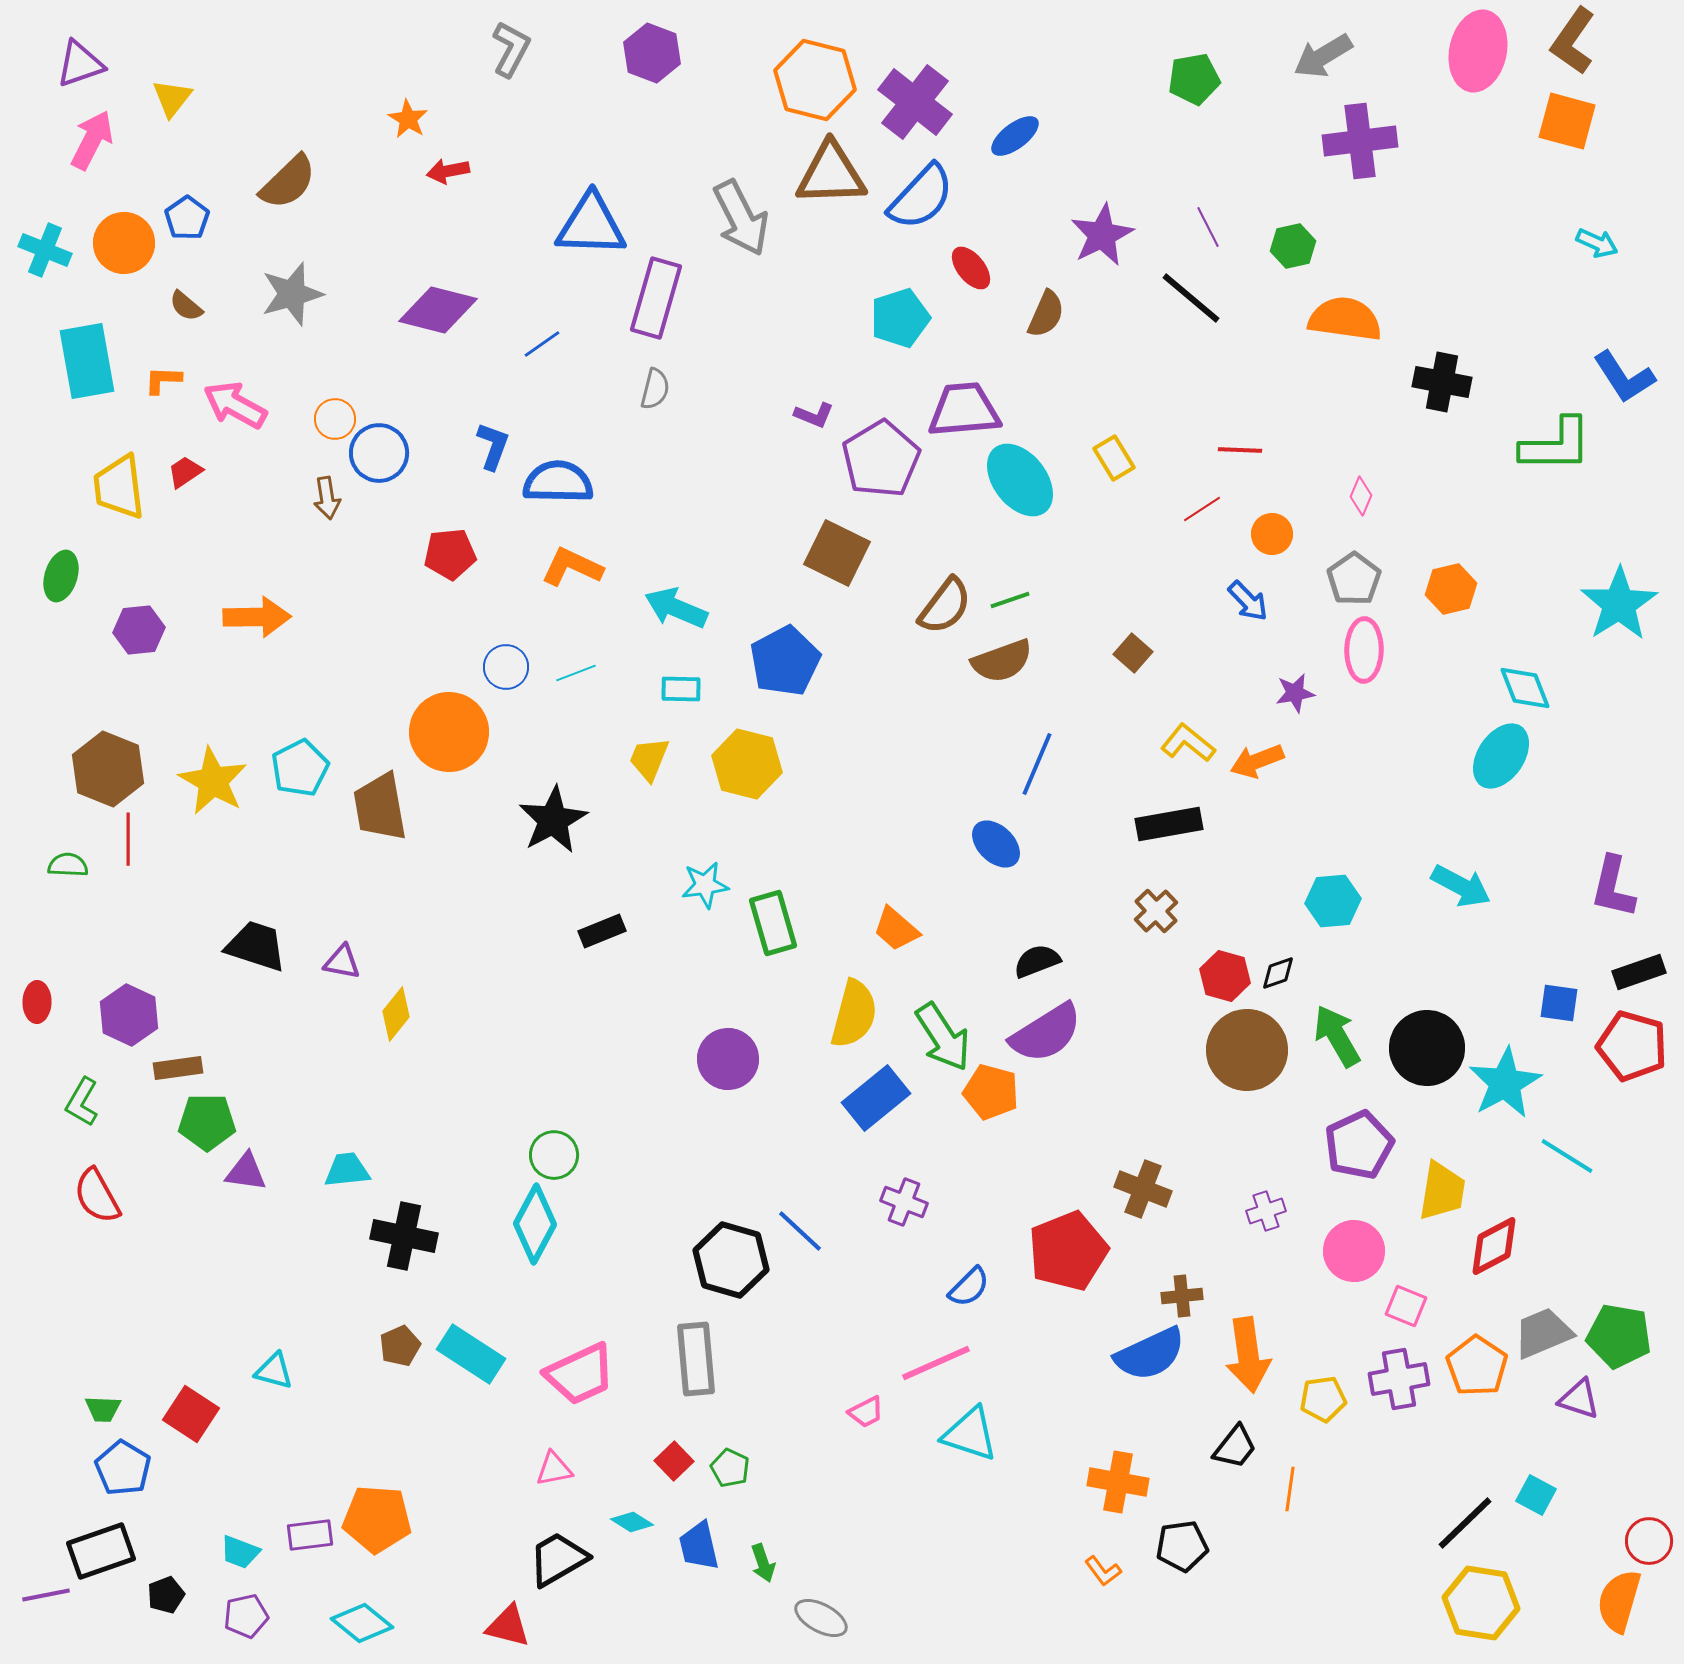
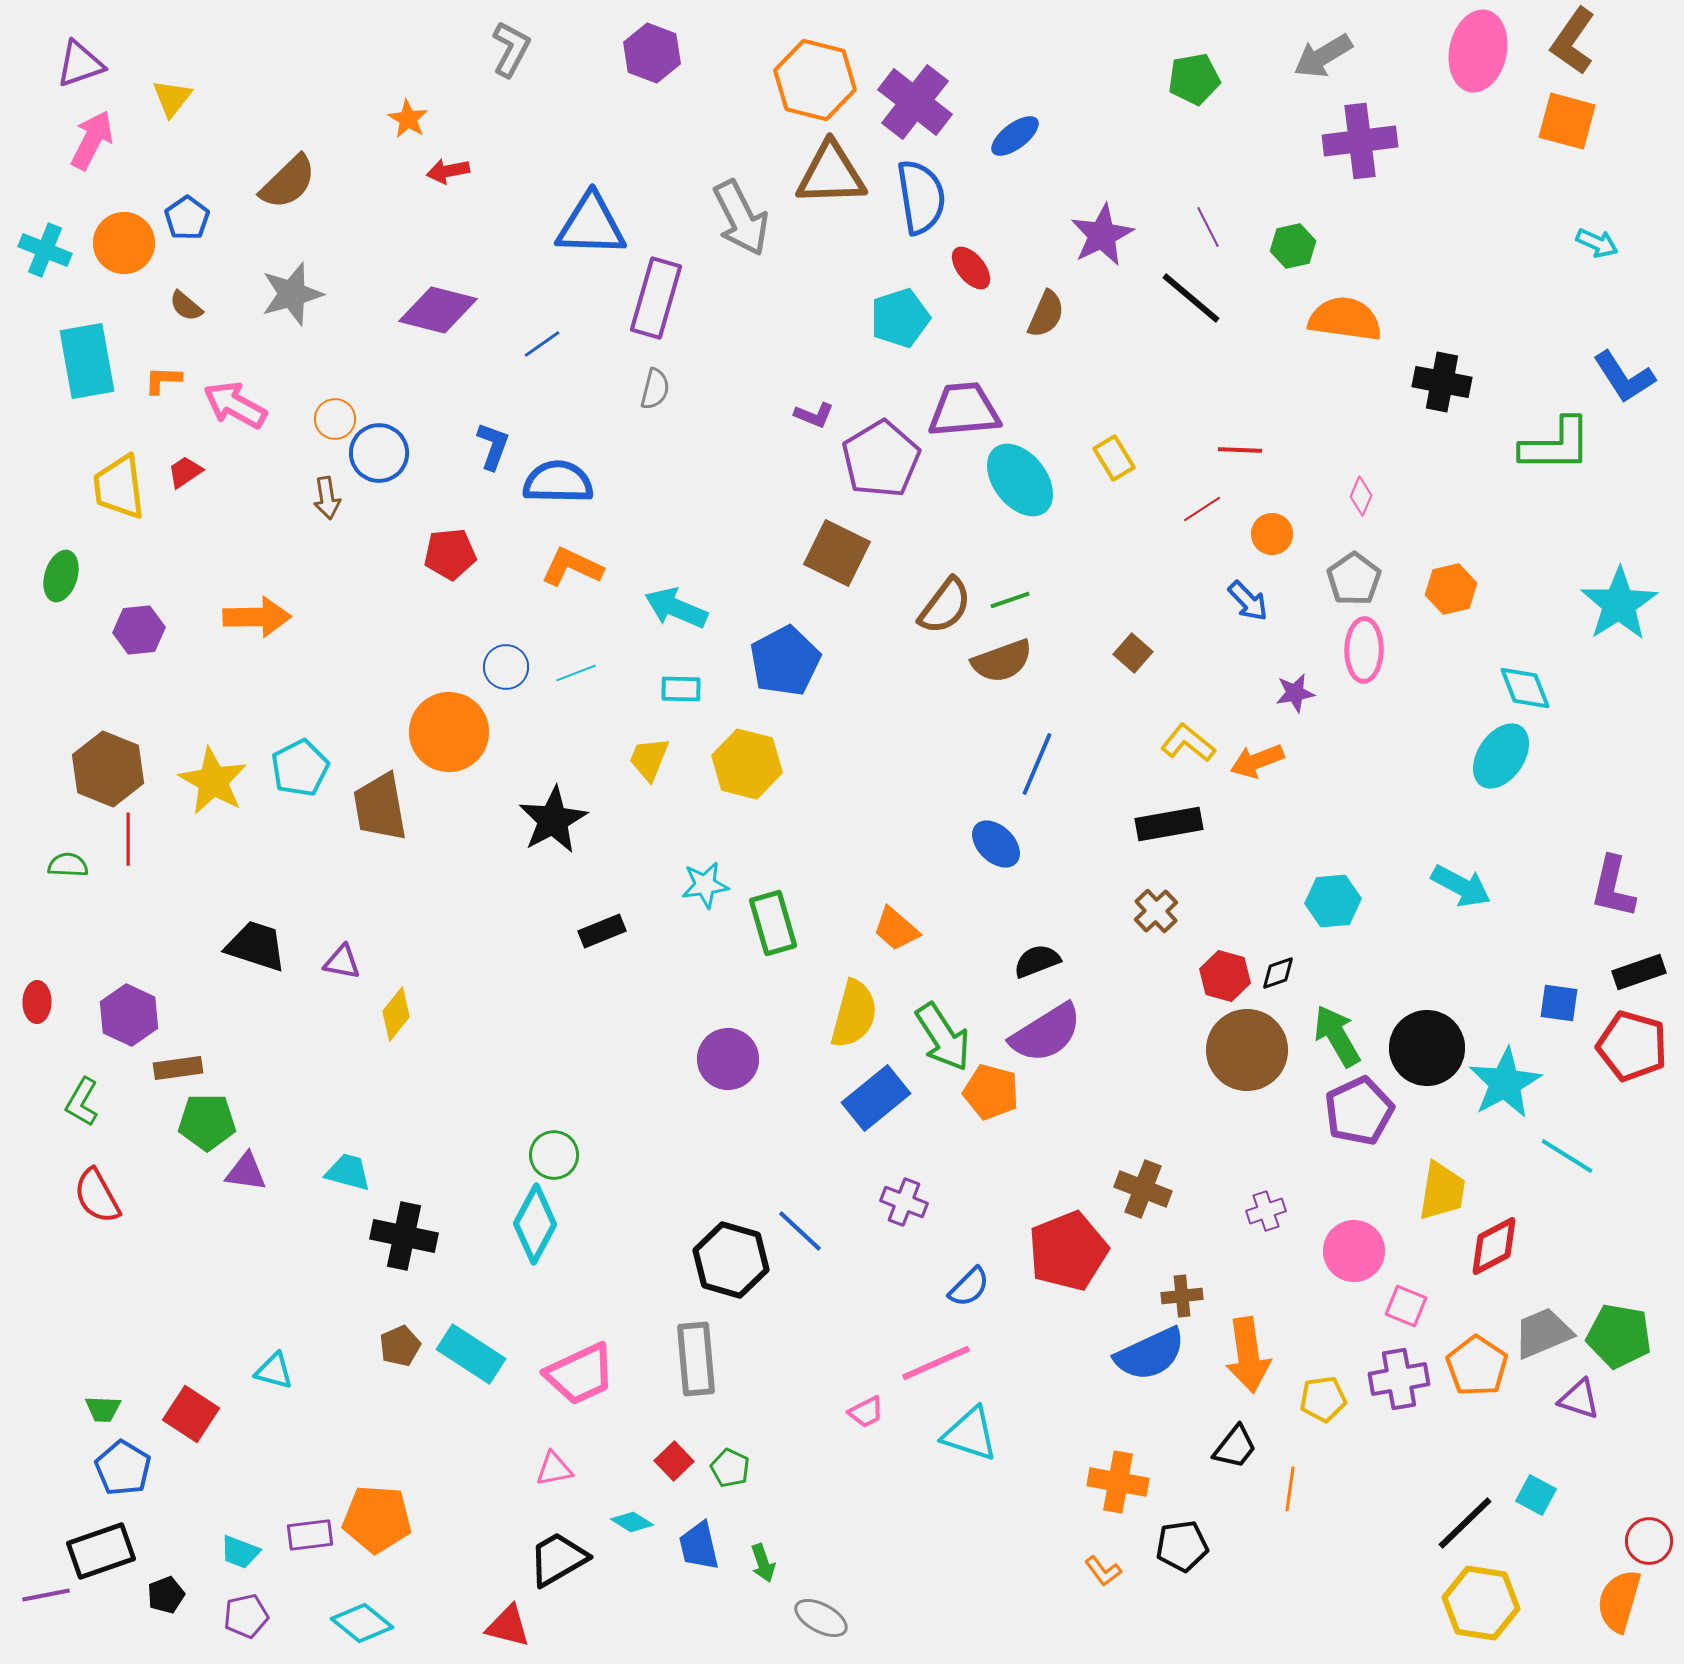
blue semicircle at (921, 197): rotated 52 degrees counterclockwise
purple pentagon at (1359, 1145): moved 34 px up
cyan trapezoid at (347, 1170): moved 1 px right, 2 px down; rotated 21 degrees clockwise
